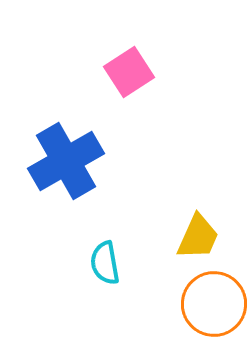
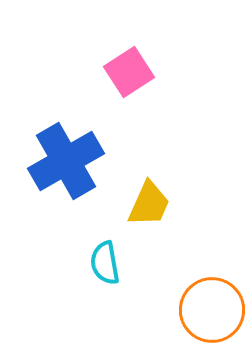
yellow trapezoid: moved 49 px left, 33 px up
orange circle: moved 2 px left, 6 px down
